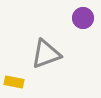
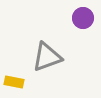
gray triangle: moved 1 px right, 3 px down
